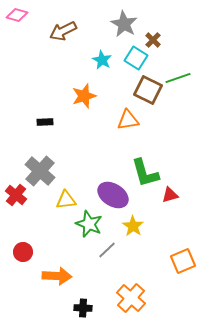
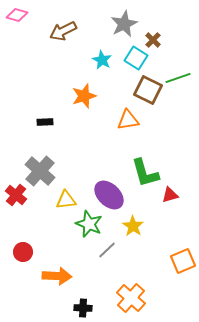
gray star: rotated 16 degrees clockwise
purple ellipse: moved 4 px left; rotated 12 degrees clockwise
